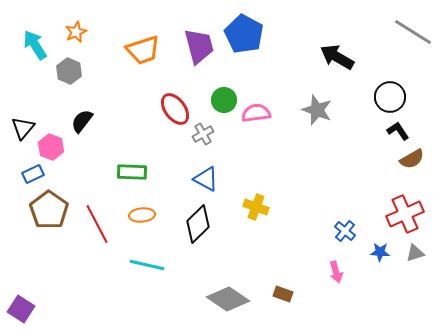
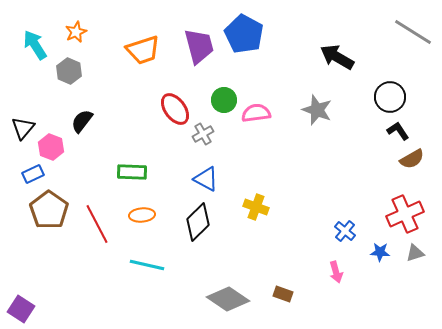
black diamond: moved 2 px up
